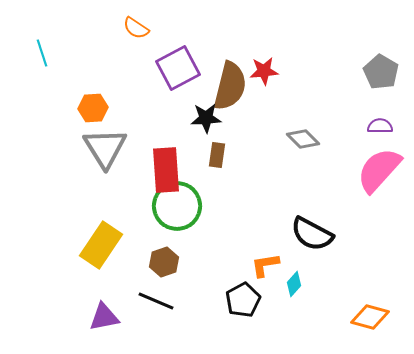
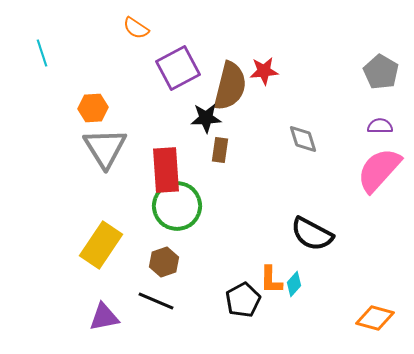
gray diamond: rotated 28 degrees clockwise
brown rectangle: moved 3 px right, 5 px up
orange L-shape: moved 6 px right, 15 px down; rotated 80 degrees counterclockwise
orange diamond: moved 5 px right, 1 px down
